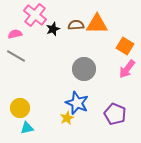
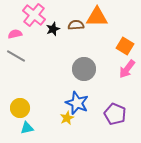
pink cross: moved 1 px left
orange triangle: moved 7 px up
